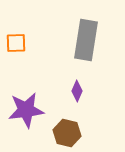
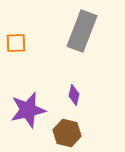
gray rectangle: moved 4 px left, 9 px up; rotated 12 degrees clockwise
purple diamond: moved 3 px left, 4 px down; rotated 10 degrees counterclockwise
purple star: moved 2 px right; rotated 6 degrees counterclockwise
